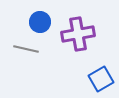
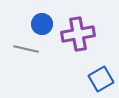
blue circle: moved 2 px right, 2 px down
